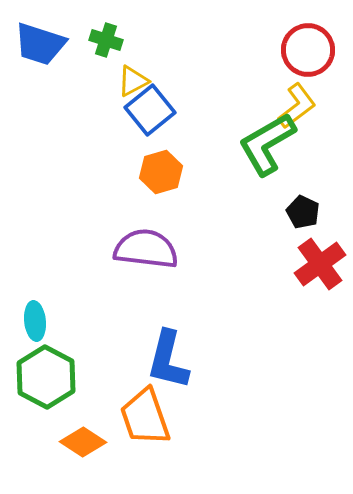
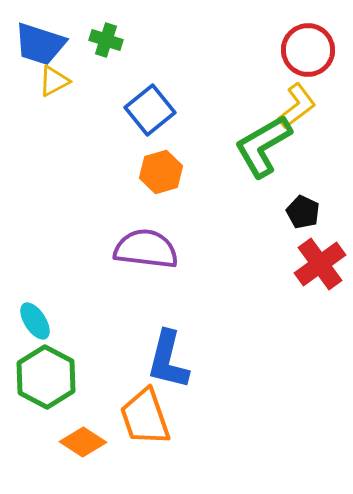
yellow triangle: moved 79 px left
green L-shape: moved 4 px left, 2 px down
cyan ellipse: rotated 27 degrees counterclockwise
